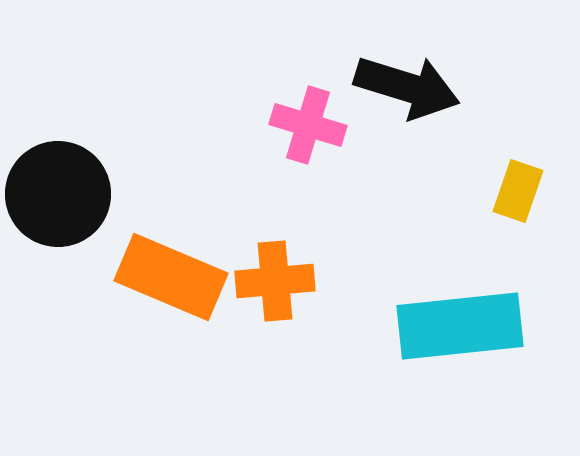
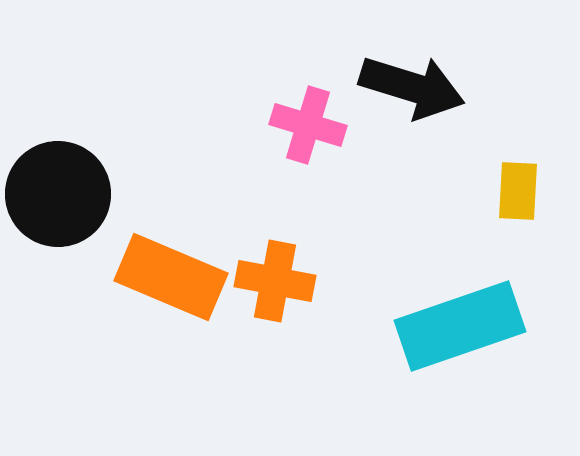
black arrow: moved 5 px right
yellow rectangle: rotated 16 degrees counterclockwise
orange cross: rotated 16 degrees clockwise
cyan rectangle: rotated 13 degrees counterclockwise
